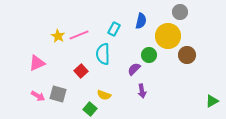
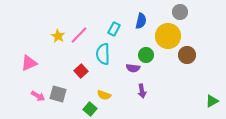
pink line: rotated 24 degrees counterclockwise
green circle: moved 3 px left
pink triangle: moved 8 px left
purple semicircle: moved 1 px left, 1 px up; rotated 128 degrees counterclockwise
